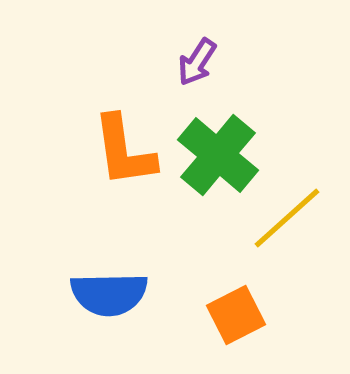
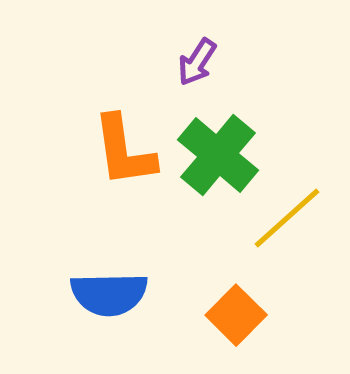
orange square: rotated 18 degrees counterclockwise
